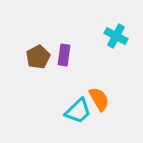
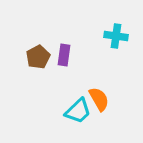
cyan cross: rotated 20 degrees counterclockwise
